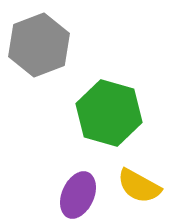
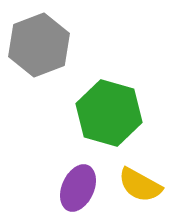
yellow semicircle: moved 1 px right, 1 px up
purple ellipse: moved 7 px up
